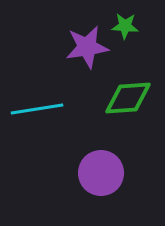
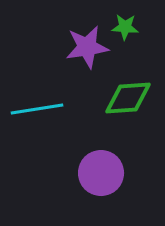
green star: moved 1 px down
